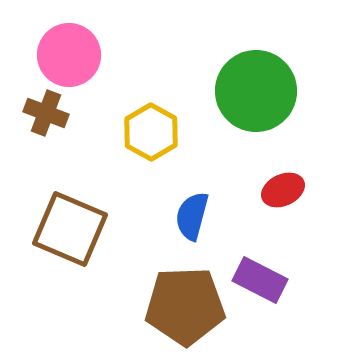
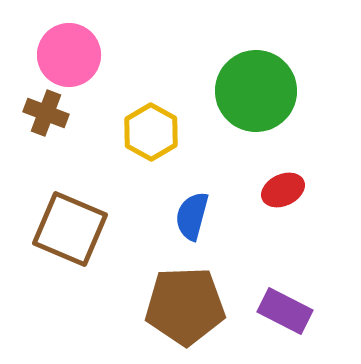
purple rectangle: moved 25 px right, 31 px down
